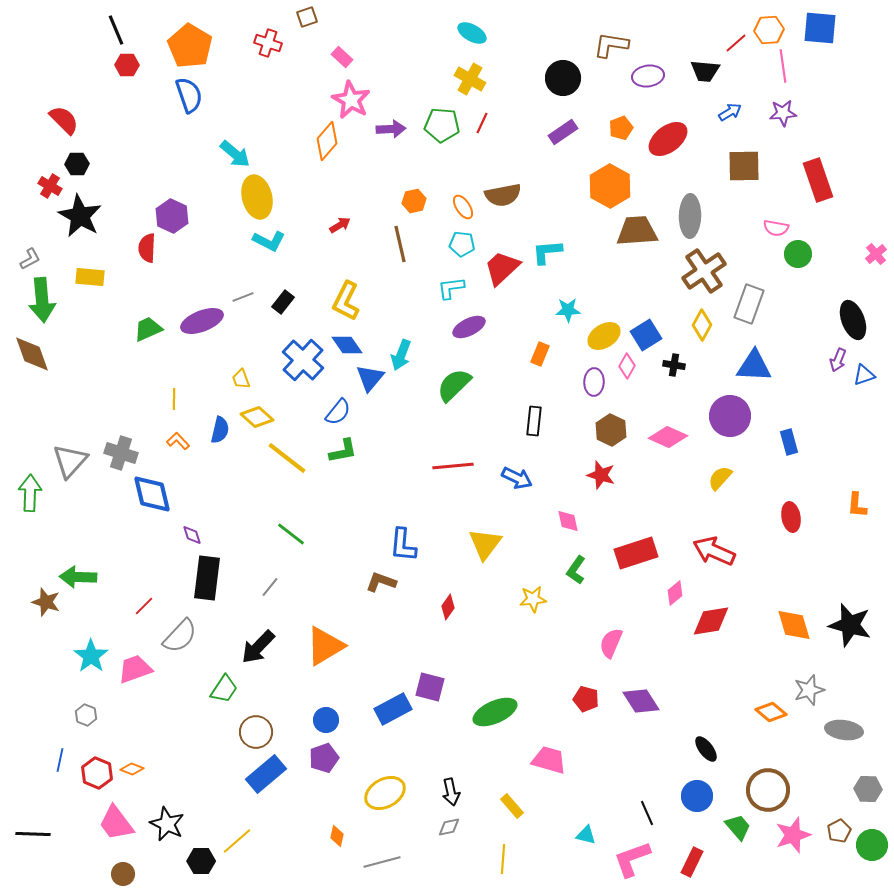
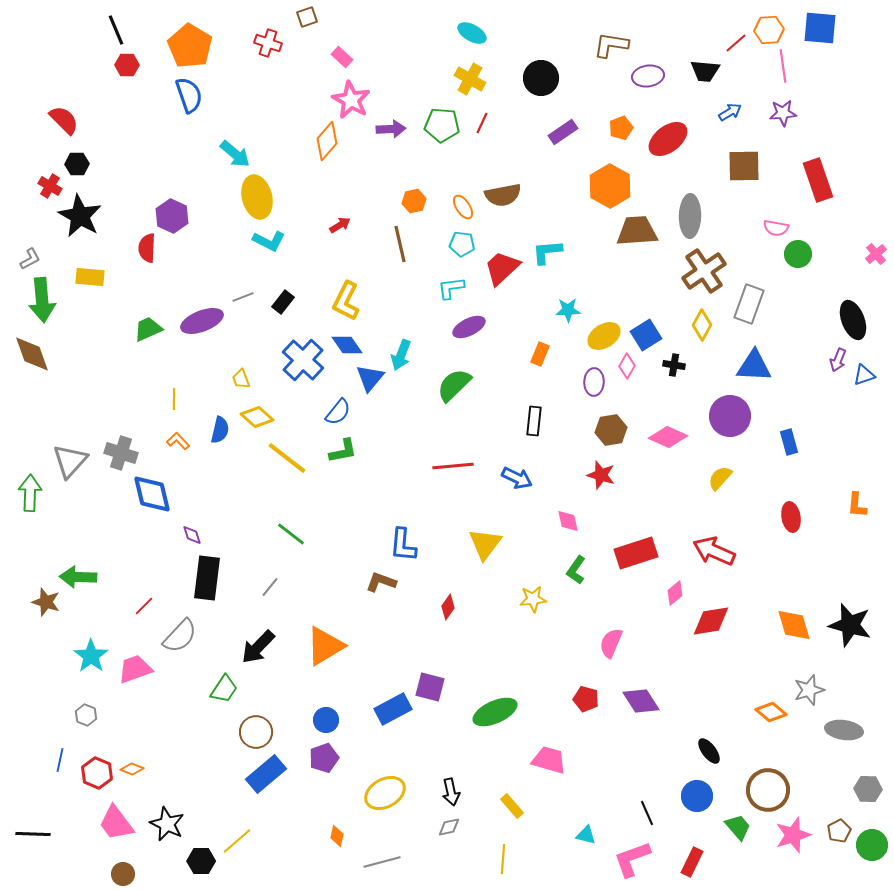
black circle at (563, 78): moved 22 px left
brown hexagon at (611, 430): rotated 24 degrees clockwise
black ellipse at (706, 749): moved 3 px right, 2 px down
